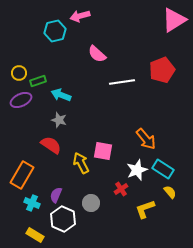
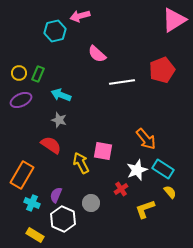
green rectangle: moved 7 px up; rotated 49 degrees counterclockwise
